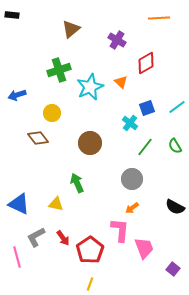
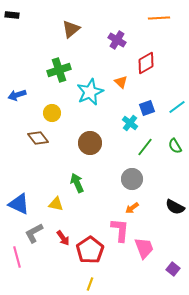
cyan star: moved 5 px down
gray L-shape: moved 2 px left, 4 px up
